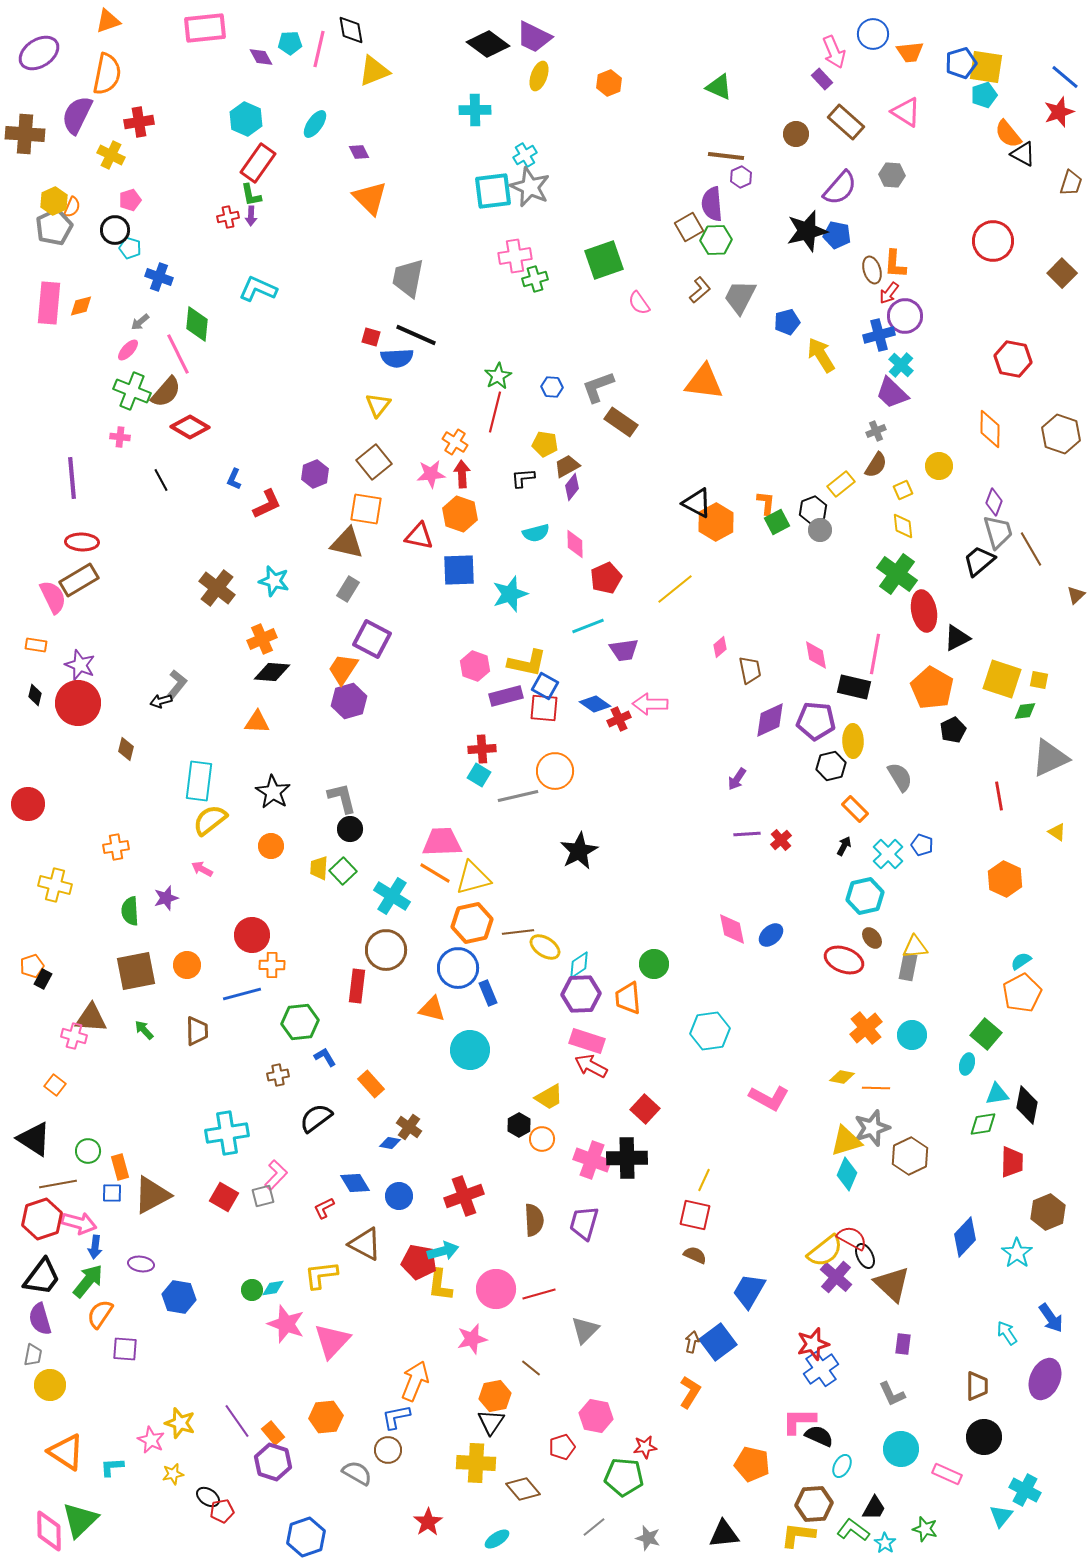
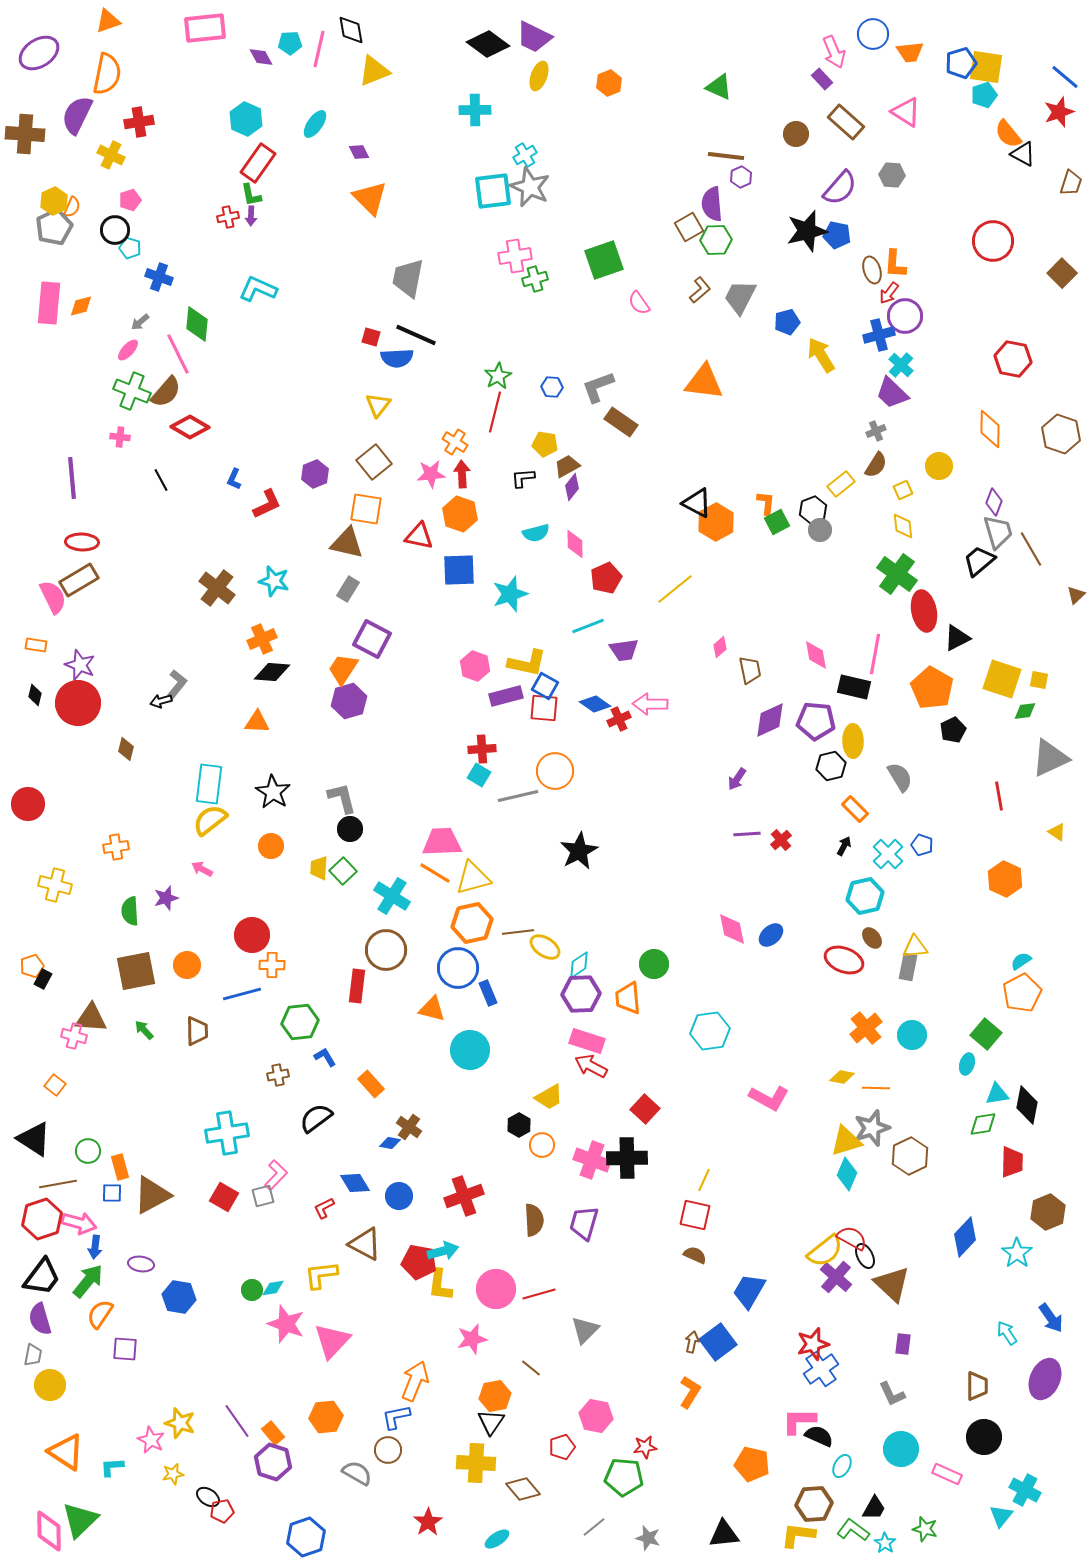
cyan rectangle at (199, 781): moved 10 px right, 3 px down
orange circle at (542, 1139): moved 6 px down
